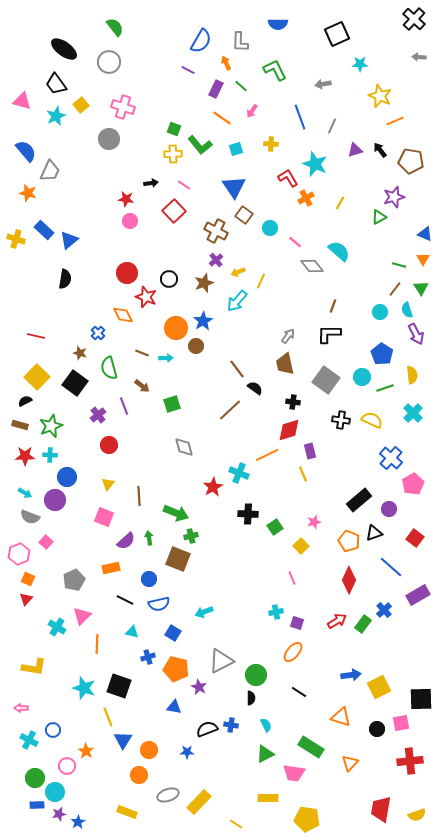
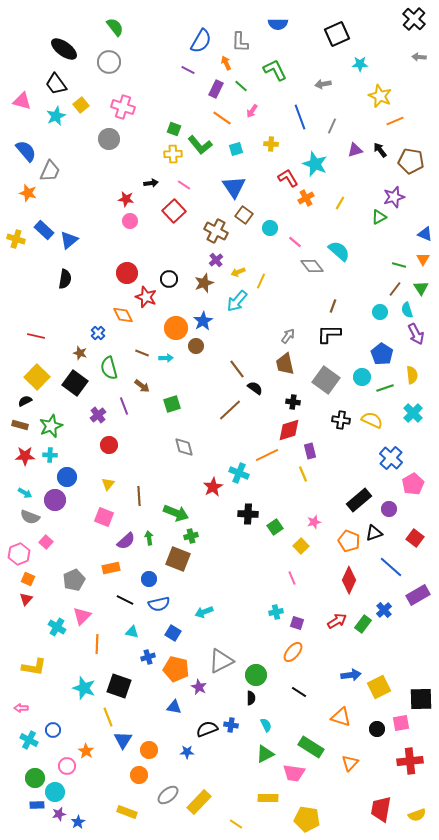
gray ellipse at (168, 795): rotated 20 degrees counterclockwise
